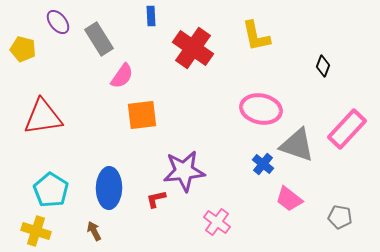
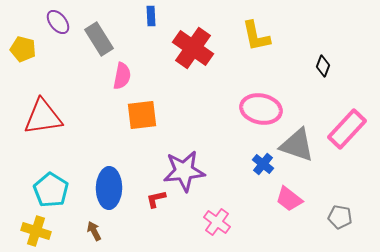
pink semicircle: rotated 24 degrees counterclockwise
